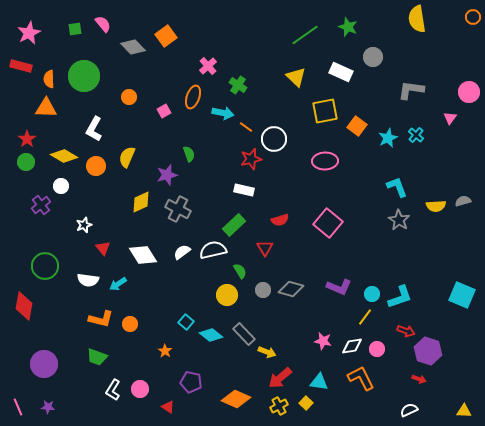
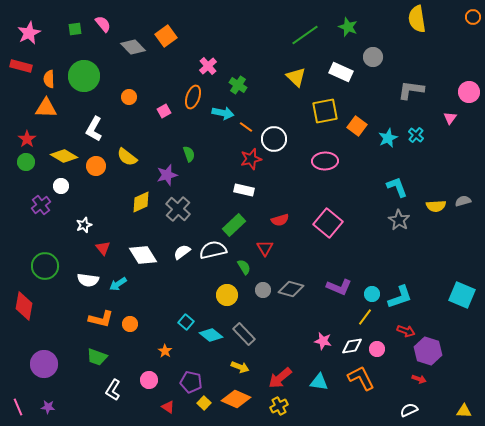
yellow semicircle at (127, 157): rotated 75 degrees counterclockwise
gray cross at (178, 209): rotated 15 degrees clockwise
green semicircle at (240, 271): moved 4 px right, 4 px up
yellow arrow at (267, 352): moved 27 px left, 15 px down
pink circle at (140, 389): moved 9 px right, 9 px up
yellow square at (306, 403): moved 102 px left
